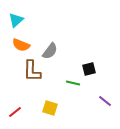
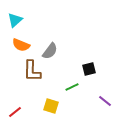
cyan triangle: moved 1 px left
green line: moved 1 px left, 4 px down; rotated 40 degrees counterclockwise
yellow square: moved 1 px right, 2 px up
